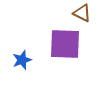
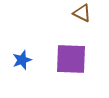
purple square: moved 6 px right, 15 px down
